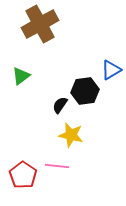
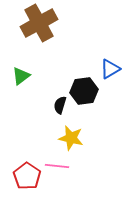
brown cross: moved 1 px left, 1 px up
blue triangle: moved 1 px left, 1 px up
black hexagon: moved 1 px left
black semicircle: rotated 18 degrees counterclockwise
yellow star: moved 3 px down
red pentagon: moved 4 px right, 1 px down
